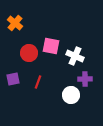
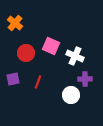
pink square: rotated 12 degrees clockwise
red circle: moved 3 px left
